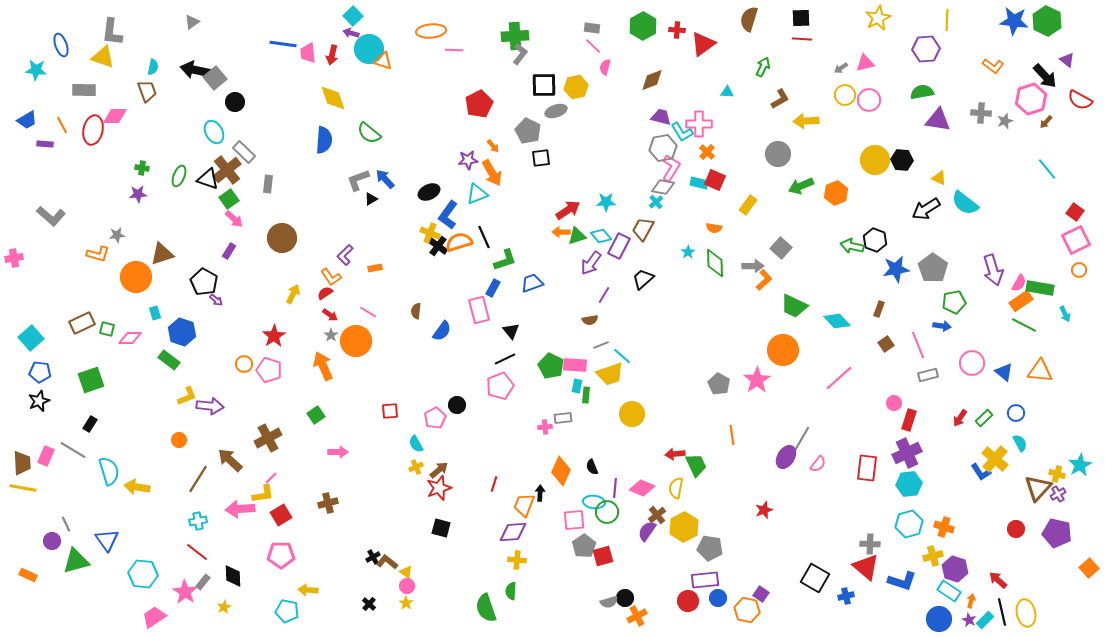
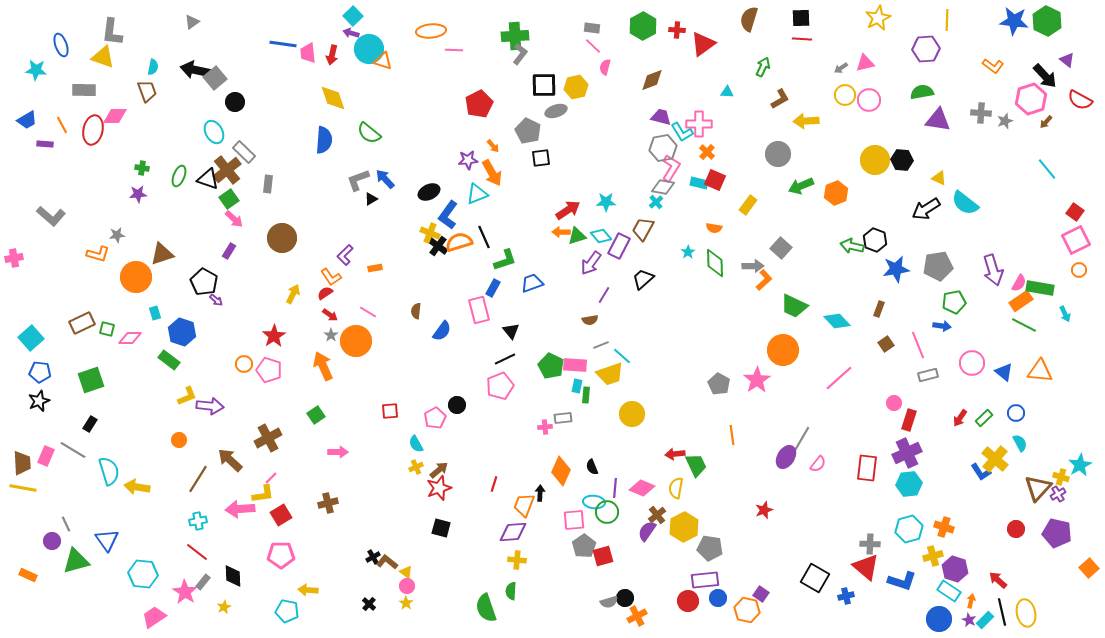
gray pentagon at (933, 268): moved 5 px right, 2 px up; rotated 28 degrees clockwise
yellow cross at (1057, 474): moved 4 px right, 3 px down
cyan hexagon at (909, 524): moved 5 px down
